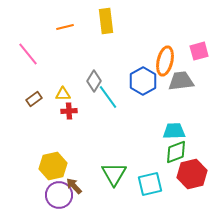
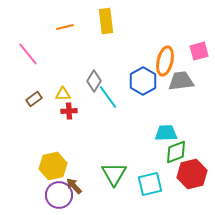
cyan trapezoid: moved 8 px left, 2 px down
